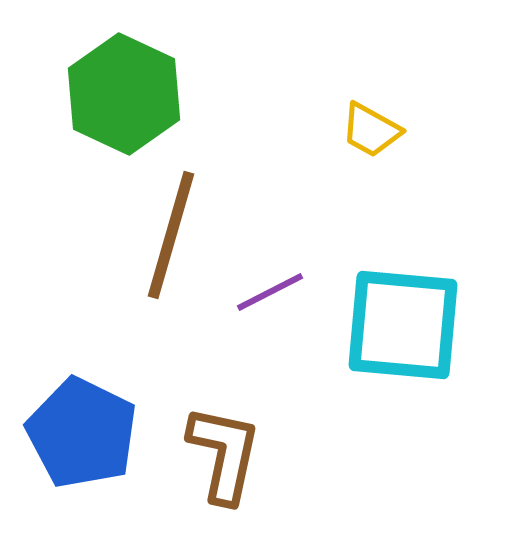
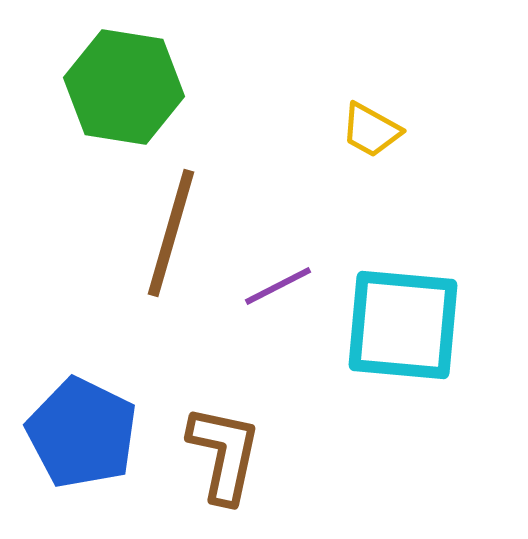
green hexagon: moved 7 px up; rotated 16 degrees counterclockwise
brown line: moved 2 px up
purple line: moved 8 px right, 6 px up
